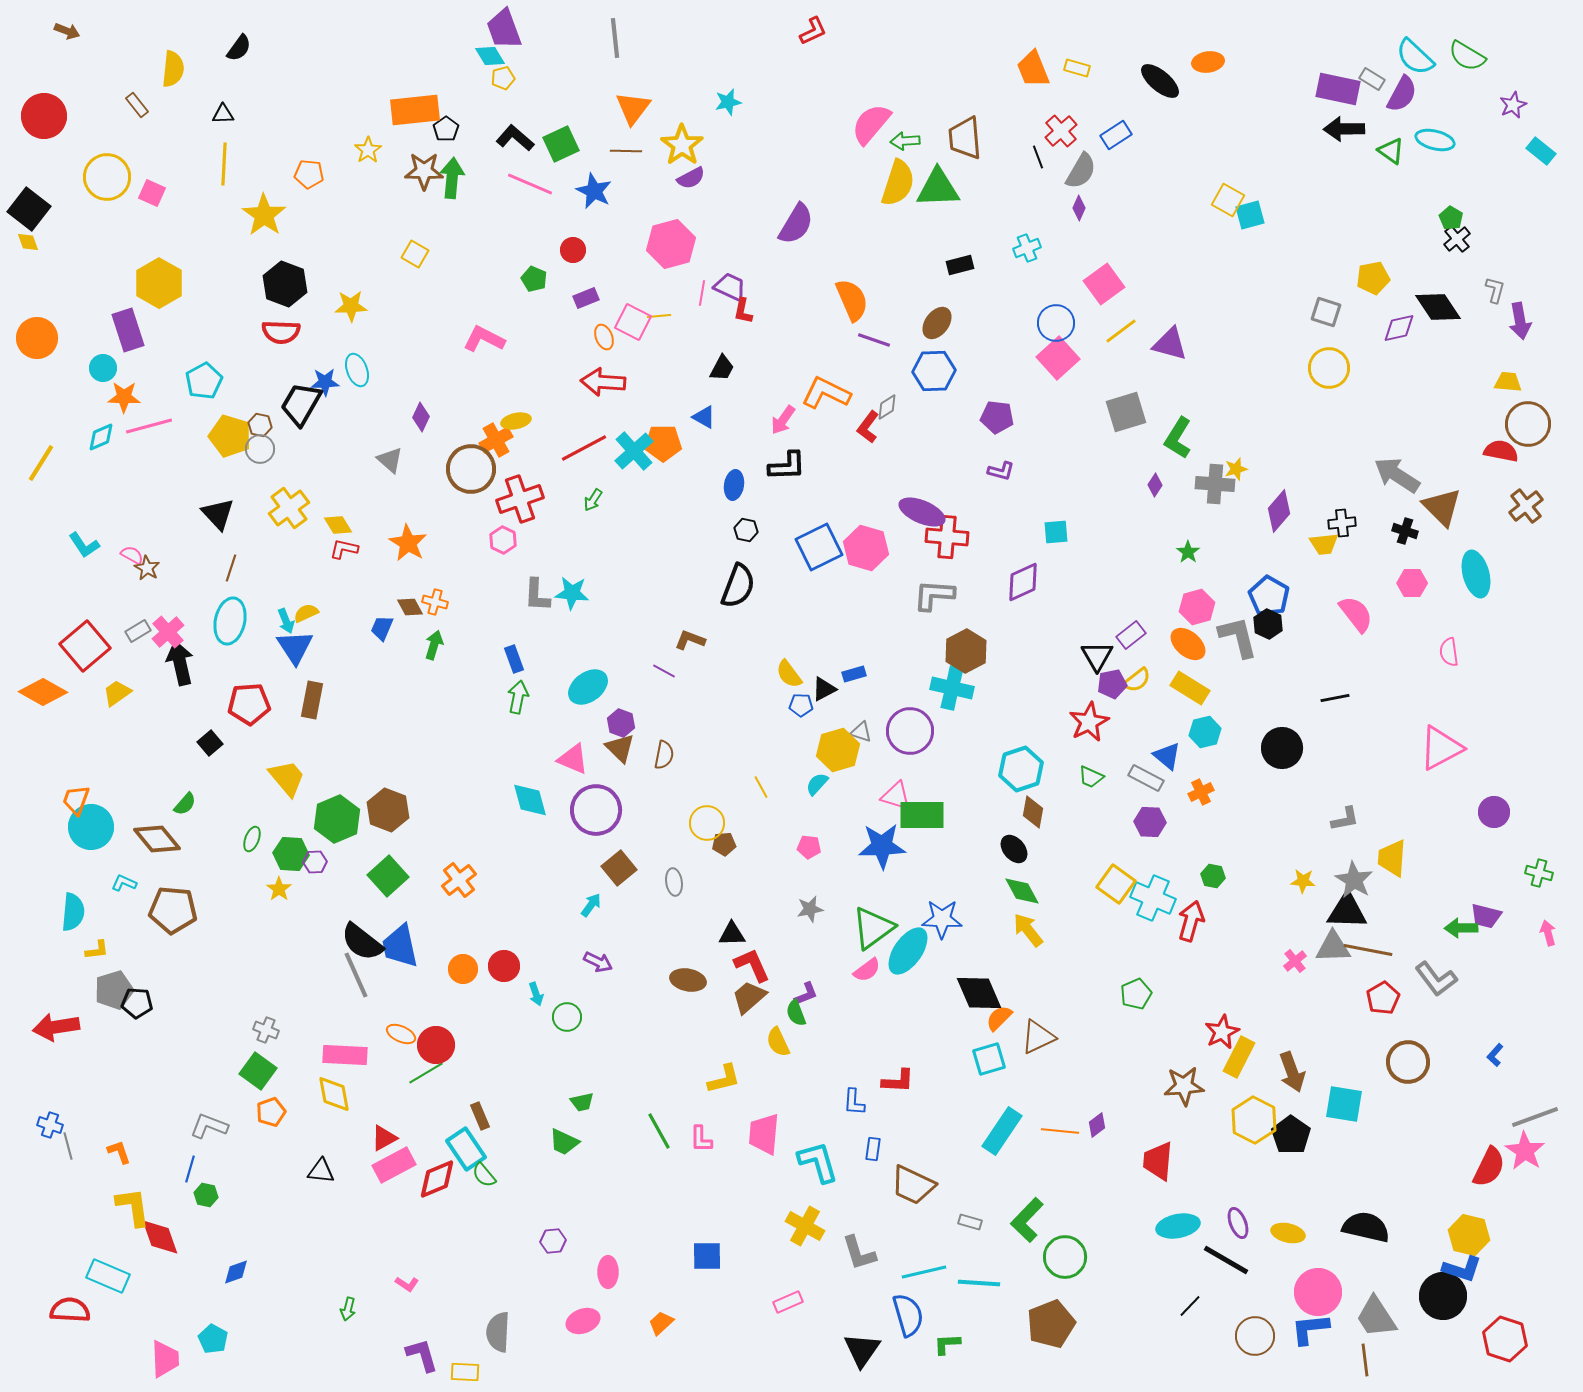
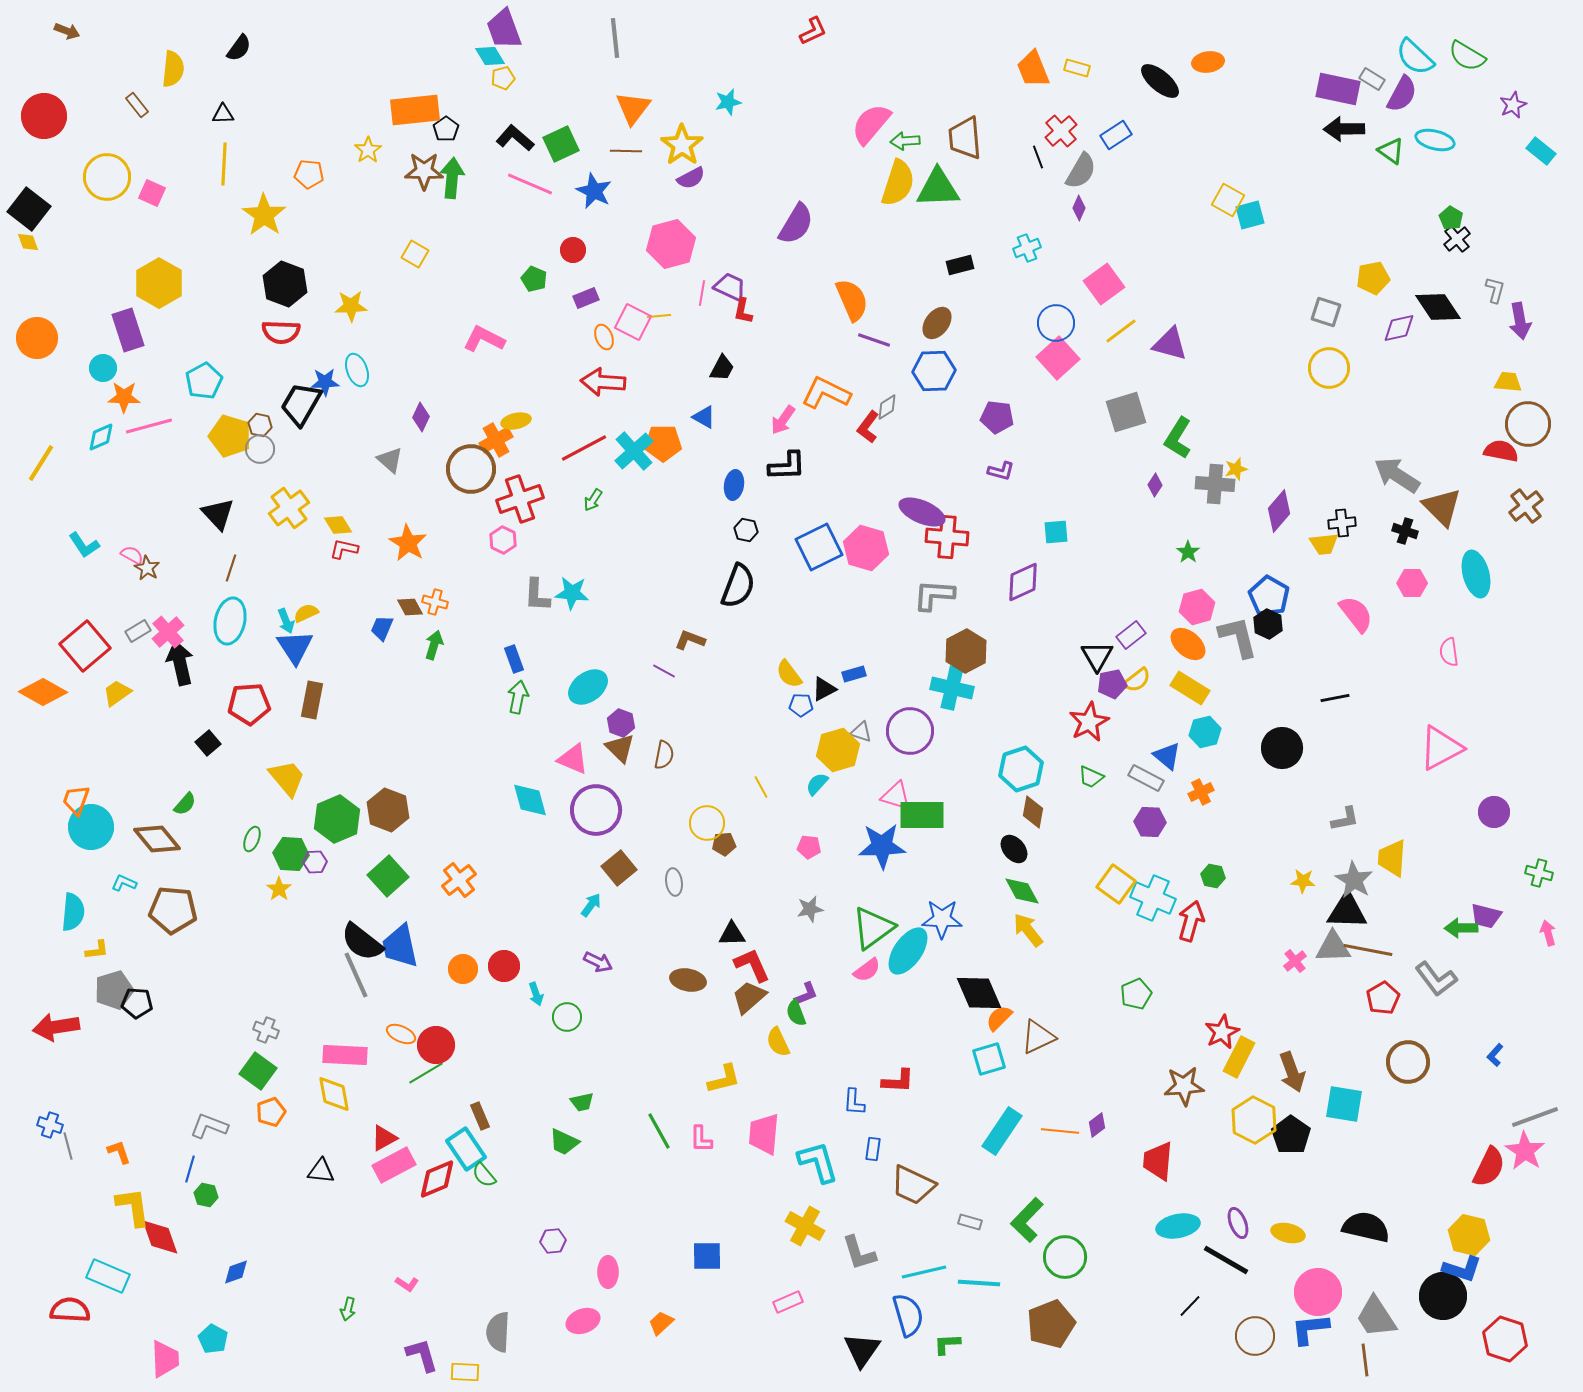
black square at (210, 743): moved 2 px left
